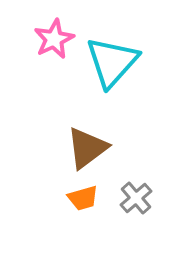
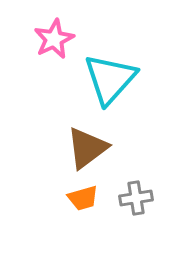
cyan triangle: moved 2 px left, 17 px down
gray cross: rotated 32 degrees clockwise
